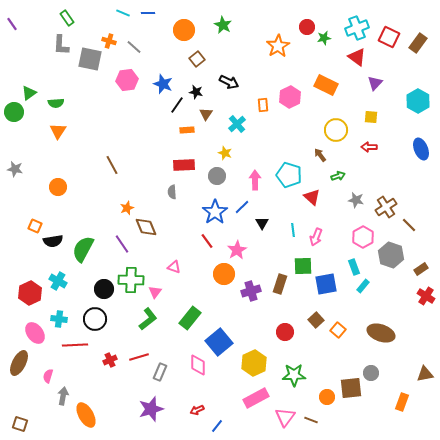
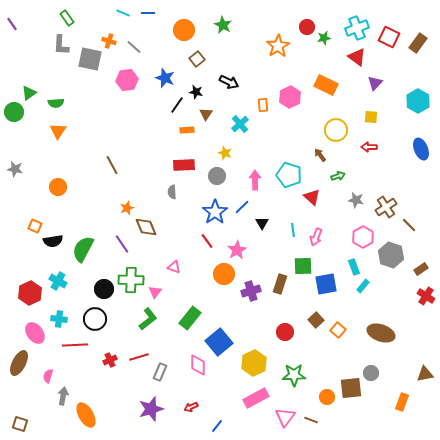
blue star at (163, 84): moved 2 px right, 6 px up
cyan cross at (237, 124): moved 3 px right
red arrow at (197, 410): moved 6 px left, 3 px up
